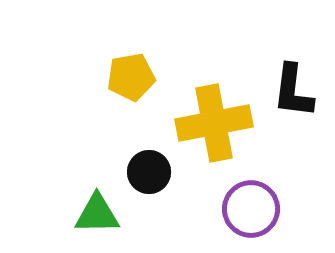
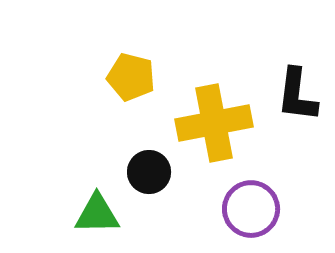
yellow pentagon: rotated 24 degrees clockwise
black L-shape: moved 4 px right, 4 px down
